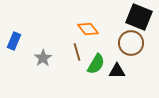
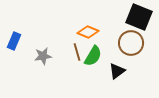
orange diamond: moved 3 px down; rotated 30 degrees counterclockwise
gray star: moved 2 px up; rotated 24 degrees clockwise
green semicircle: moved 3 px left, 8 px up
black triangle: rotated 36 degrees counterclockwise
